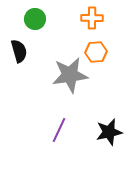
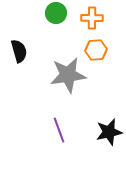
green circle: moved 21 px right, 6 px up
orange hexagon: moved 2 px up
gray star: moved 2 px left
purple line: rotated 45 degrees counterclockwise
